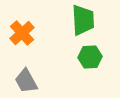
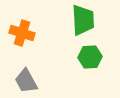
orange cross: rotated 30 degrees counterclockwise
